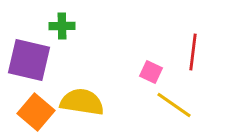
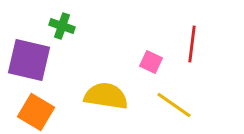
green cross: rotated 20 degrees clockwise
red line: moved 1 px left, 8 px up
pink square: moved 10 px up
yellow semicircle: moved 24 px right, 6 px up
orange square: rotated 9 degrees counterclockwise
